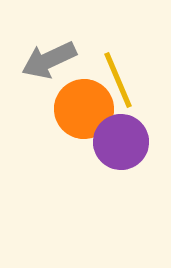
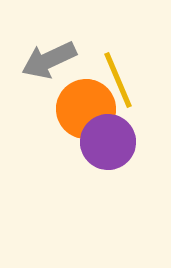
orange circle: moved 2 px right
purple circle: moved 13 px left
